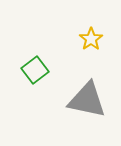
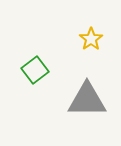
gray triangle: rotated 12 degrees counterclockwise
